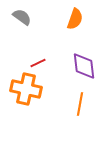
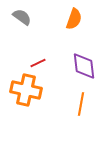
orange semicircle: moved 1 px left
orange cross: moved 1 px down
orange line: moved 1 px right
